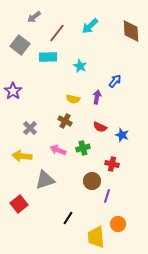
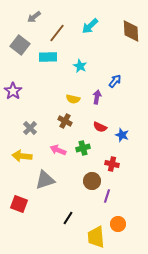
red square: rotated 30 degrees counterclockwise
